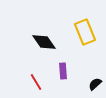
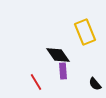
black diamond: moved 14 px right, 13 px down
black semicircle: rotated 88 degrees counterclockwise
